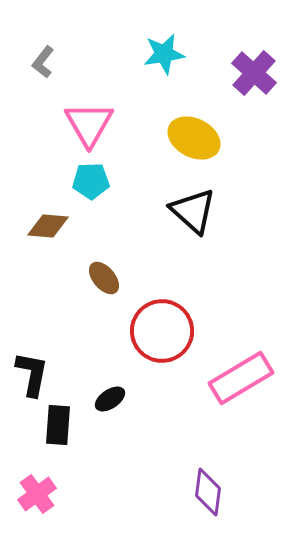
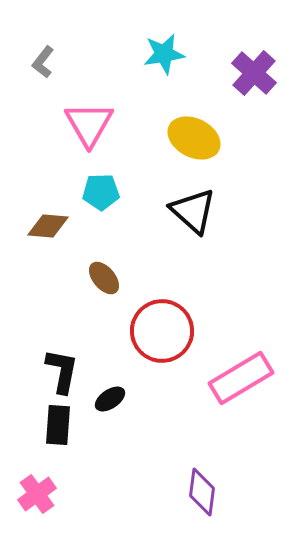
cyan pentagon: moved 10 px right, 11 px down
black L-shape: moved 30 px right, 3 px up
purple diamond: moved 6 px left
